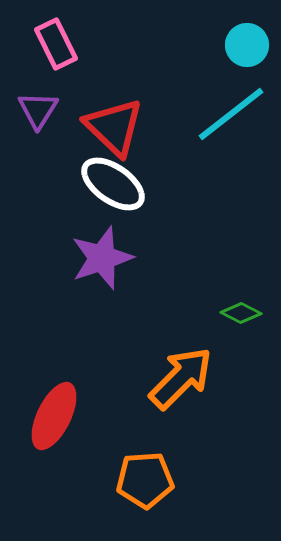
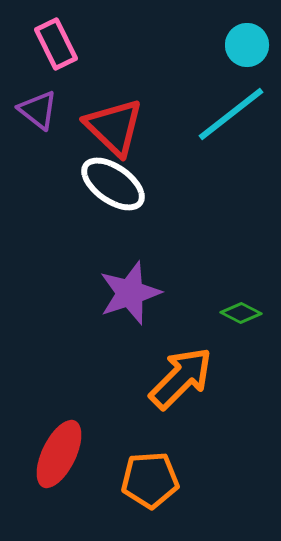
purple triangle: rotated 24 degrees counterclockwise
purple star: moved 28 px right, 35 px down
red ellipse: moved 5 px right, 38 px down
orange pentagon: moved 5 px right
